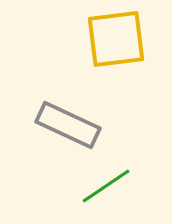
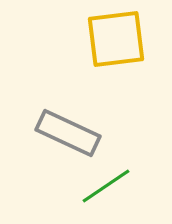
gray rectangle: moved 8 px down
